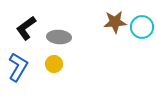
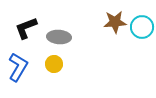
black L-shape: rotated 15 degrees clockwise
